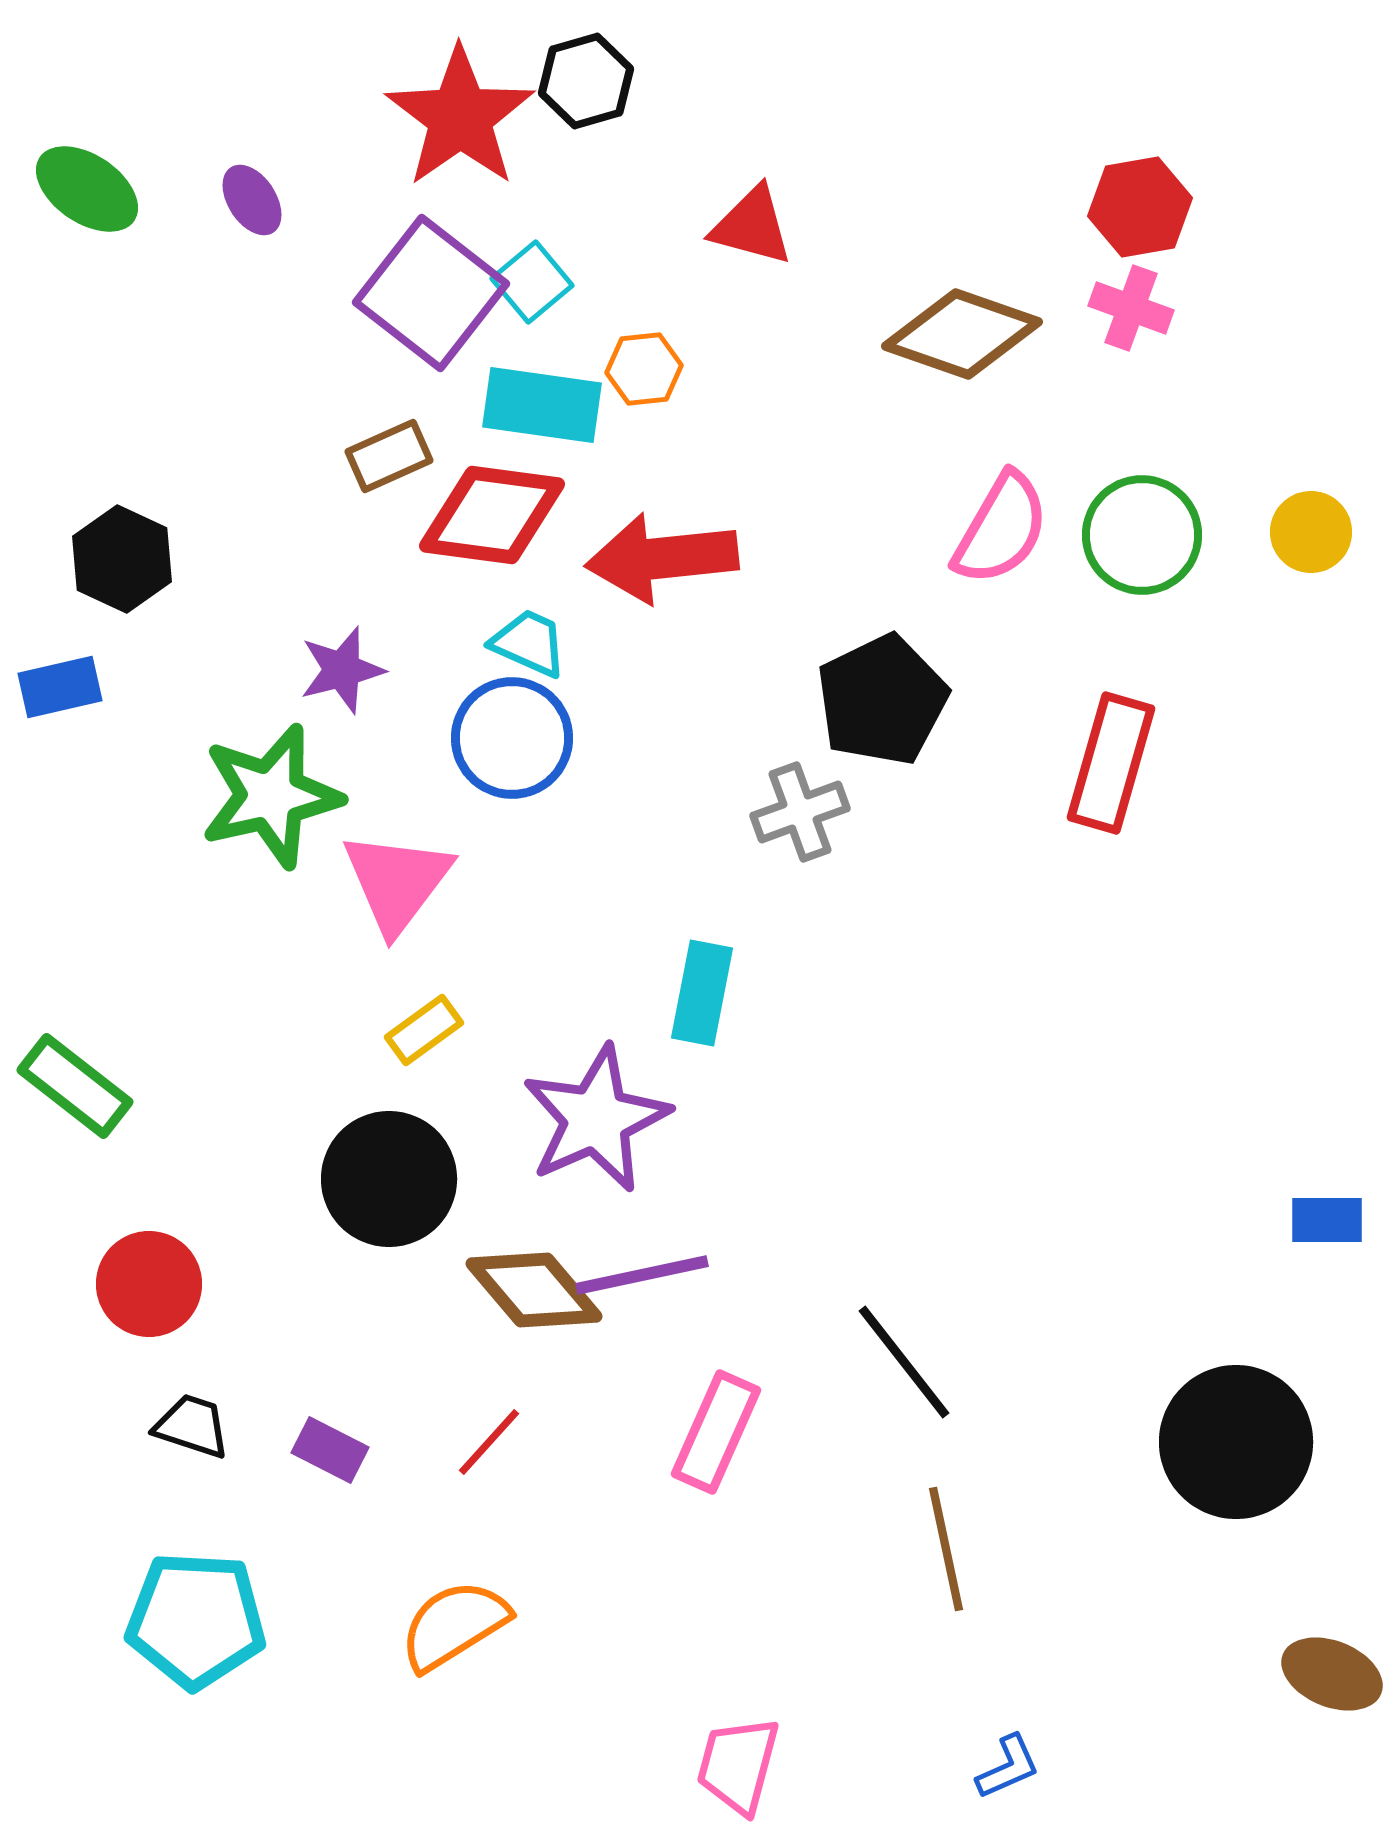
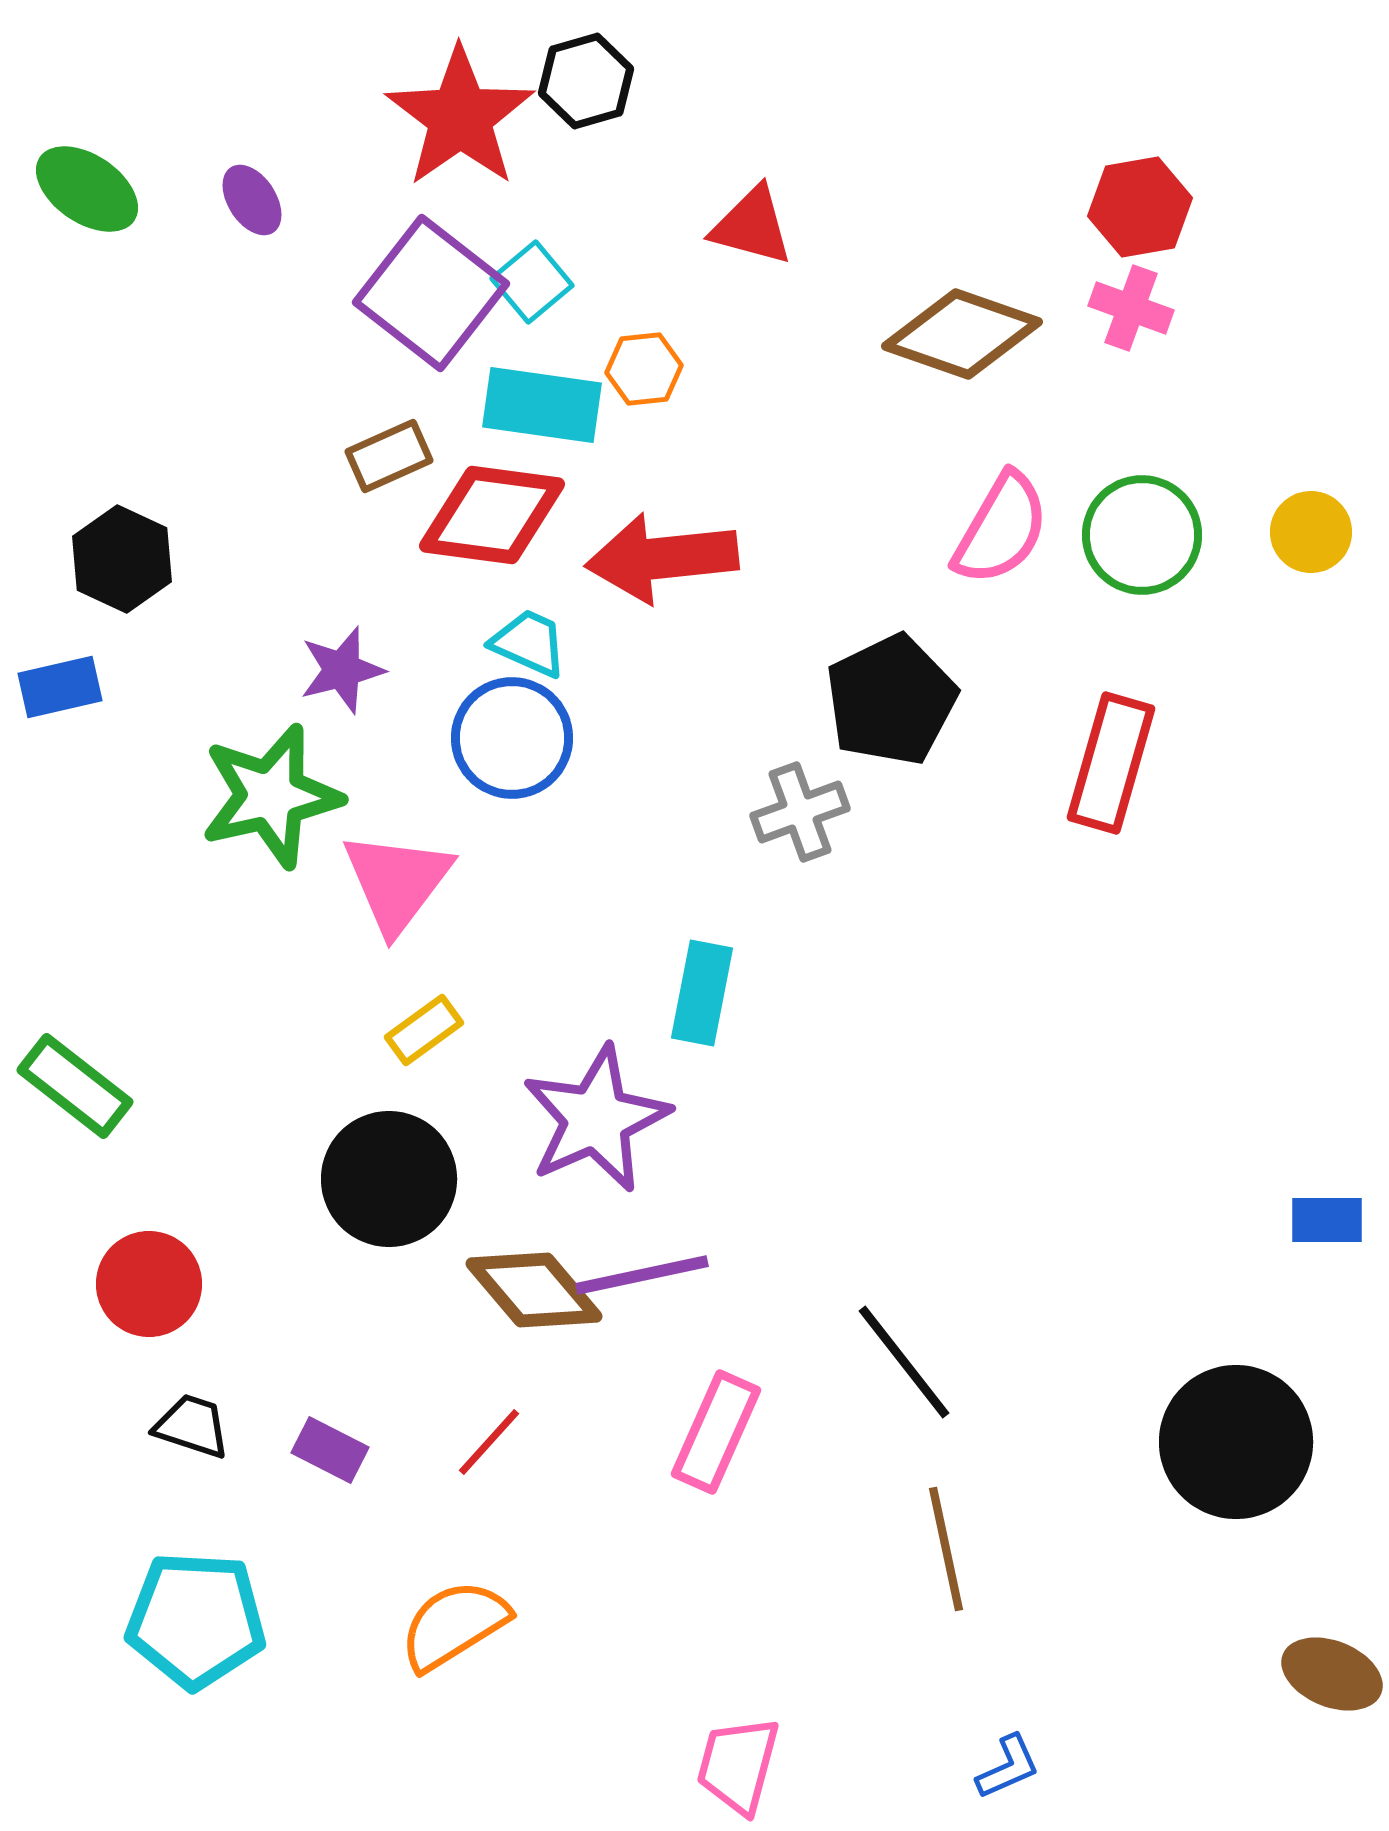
black pentagon at (882, 700): moved 9 px right
